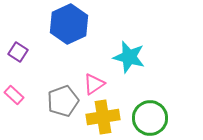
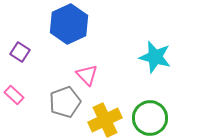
purple square: moved 2 px right
cyan star: moved 26 px right
pink triangle: moved 7 px left, 9 px up; rotated 40 degrees counterclockwise
gray pentagon: moved 2 px right, 1 px down
yellow cross: moved 2 px right, 3 px down; rotated 16 degrees counterclockwise
